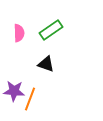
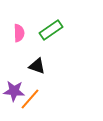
black triangle: moved 9 px left, 2 px down
orange line: rotated 20 degrees clockwise
